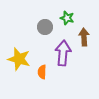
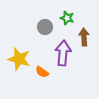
orange semicircle: rotated 56 degrees counterclockwise
